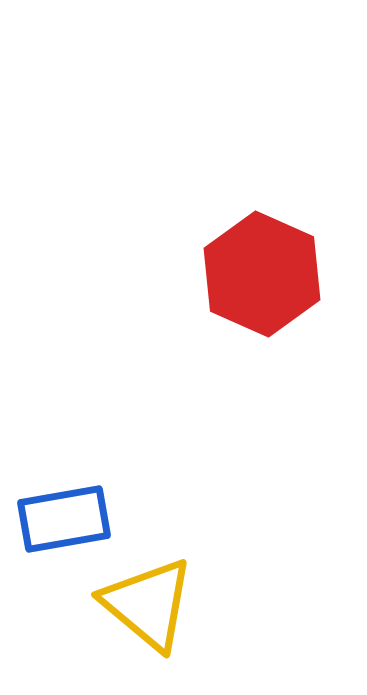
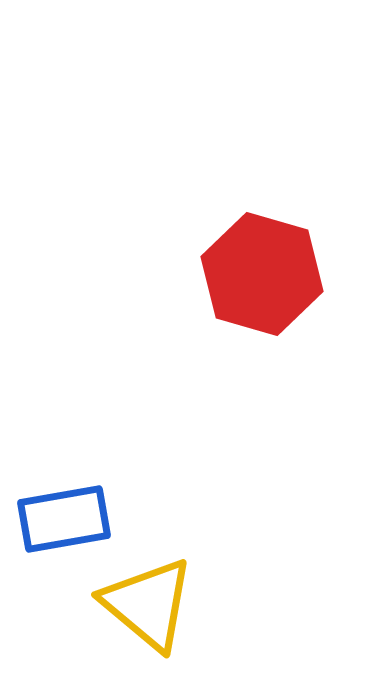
red hexagon: rotated 8 degrees counterclockwise
